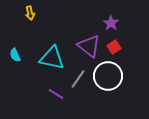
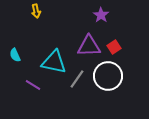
yellow arrow: moved 6 px right, 2 px up
purple star: moved 10 px left, 8 px up
purple triangle: rotated 40 degrees counterclockwise
cyan triangle: moved 2 px right, 4 px down
gray line: moved 1 px left
purple line: moved 23 px left, 9 px up
